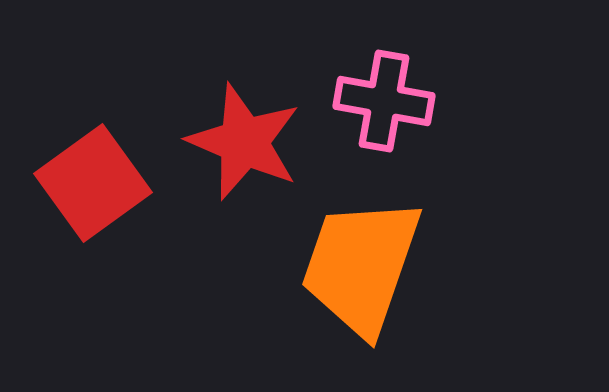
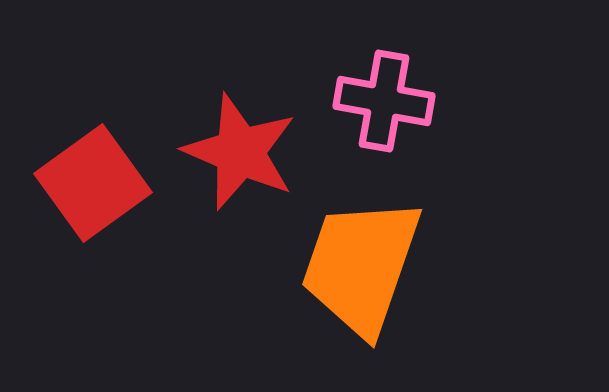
red star: moved 4 px left, 10 px down
